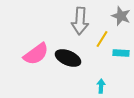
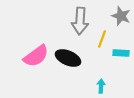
yellow line: rotated 12 degrees counterclockwise
pink semicircle: moved 2 px down
